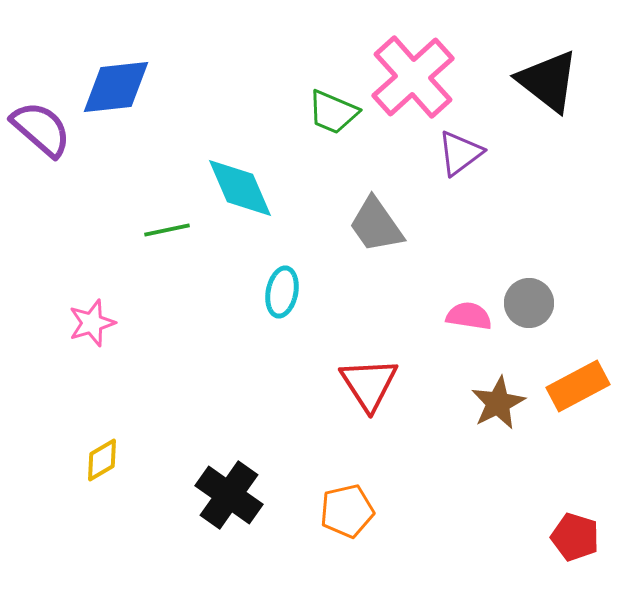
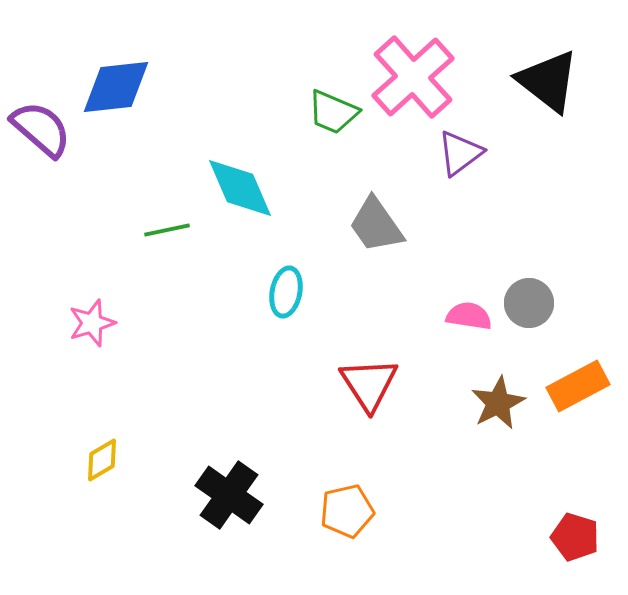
cyan ellipse: moved 4 px right
